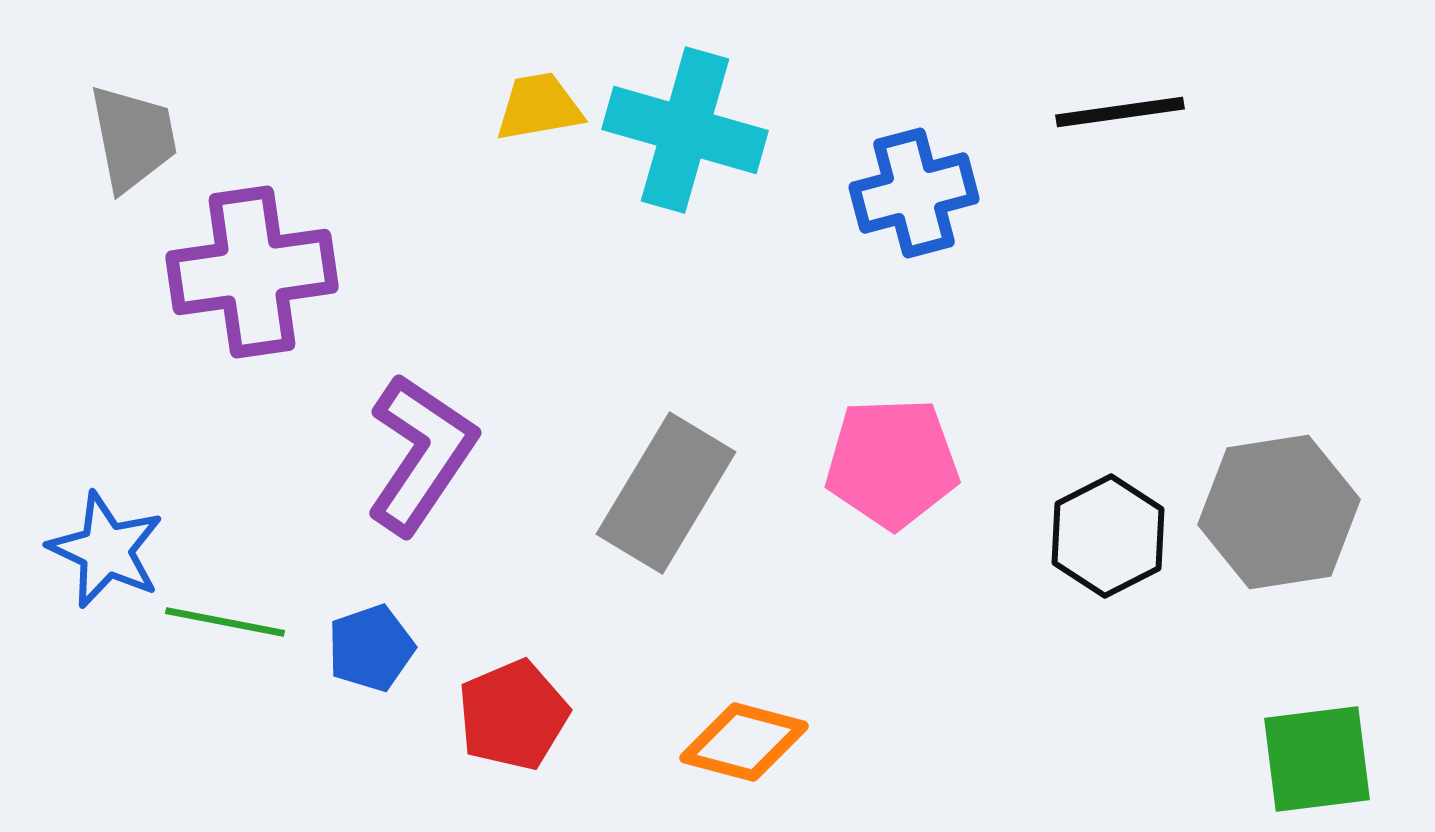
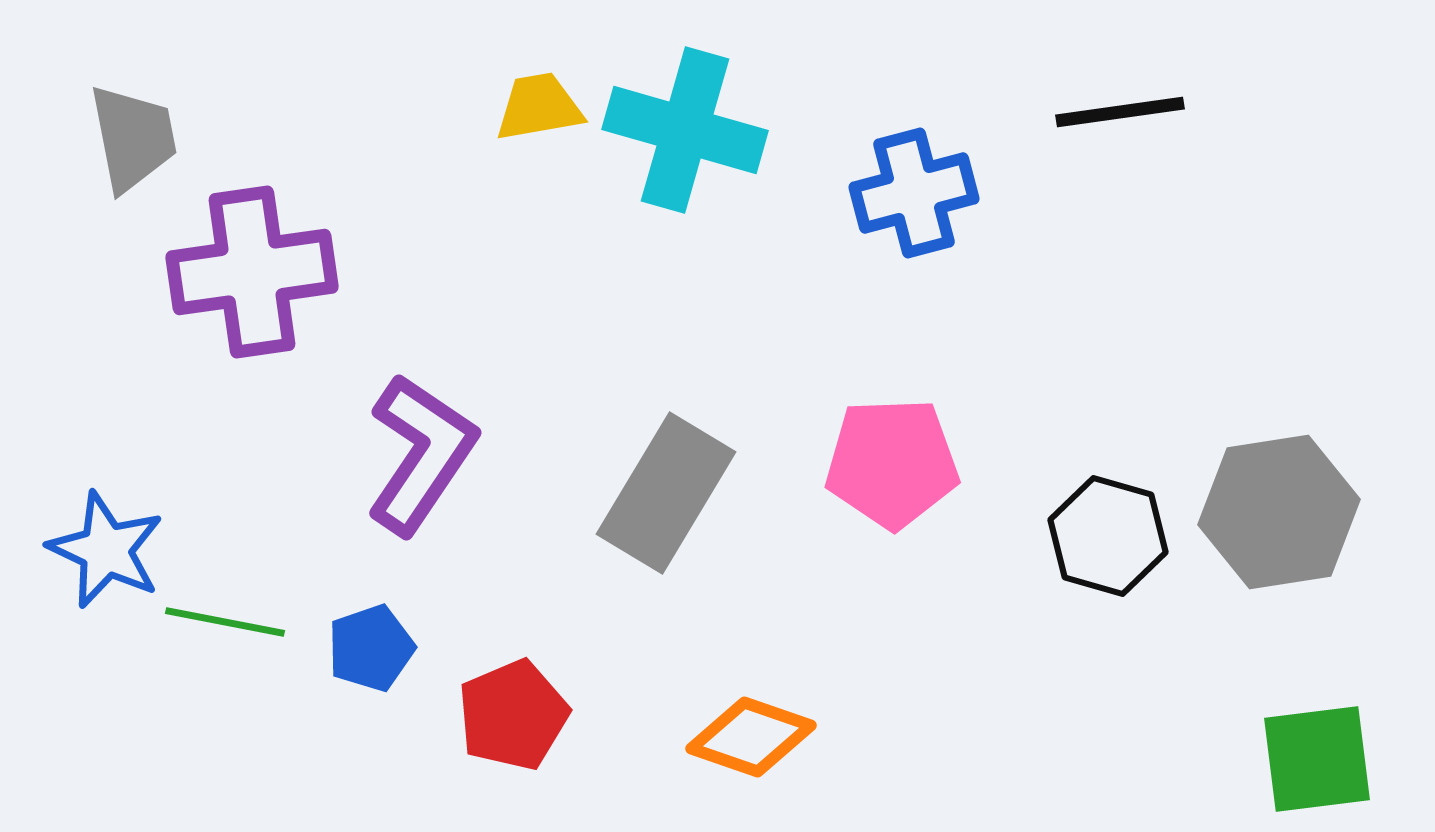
black hexagon: rotated 17 degrees counterclockwise
orange diamond: moved 7 px right, 5 px up; rotated 4 degrees clockwise
